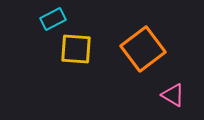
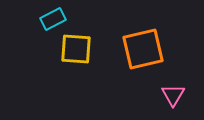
orange square: rotated 24 degrees clockwise
pink triangle: rotated 30 degrees clockwise
